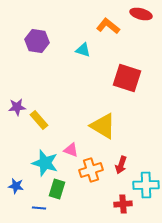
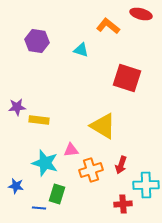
cyan triangle: moved 2 px left
yellow rectangle: rotated 42 degrees counterclockwise
pink triangle: rotated 28 degrees counterclockwise
green rectangle: moved 5 px down
